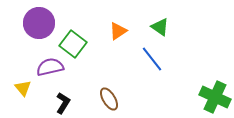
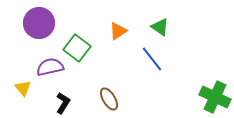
green square: moved 4 px right, 4 px down
